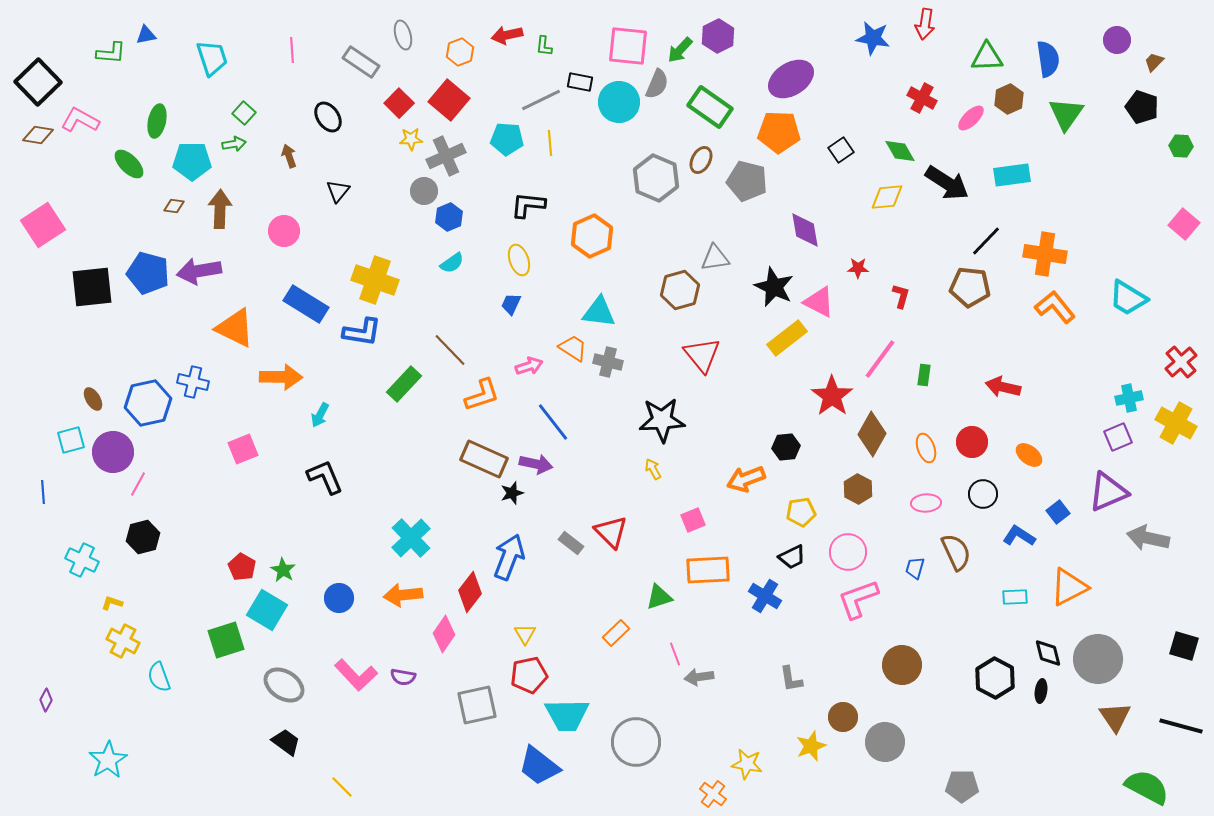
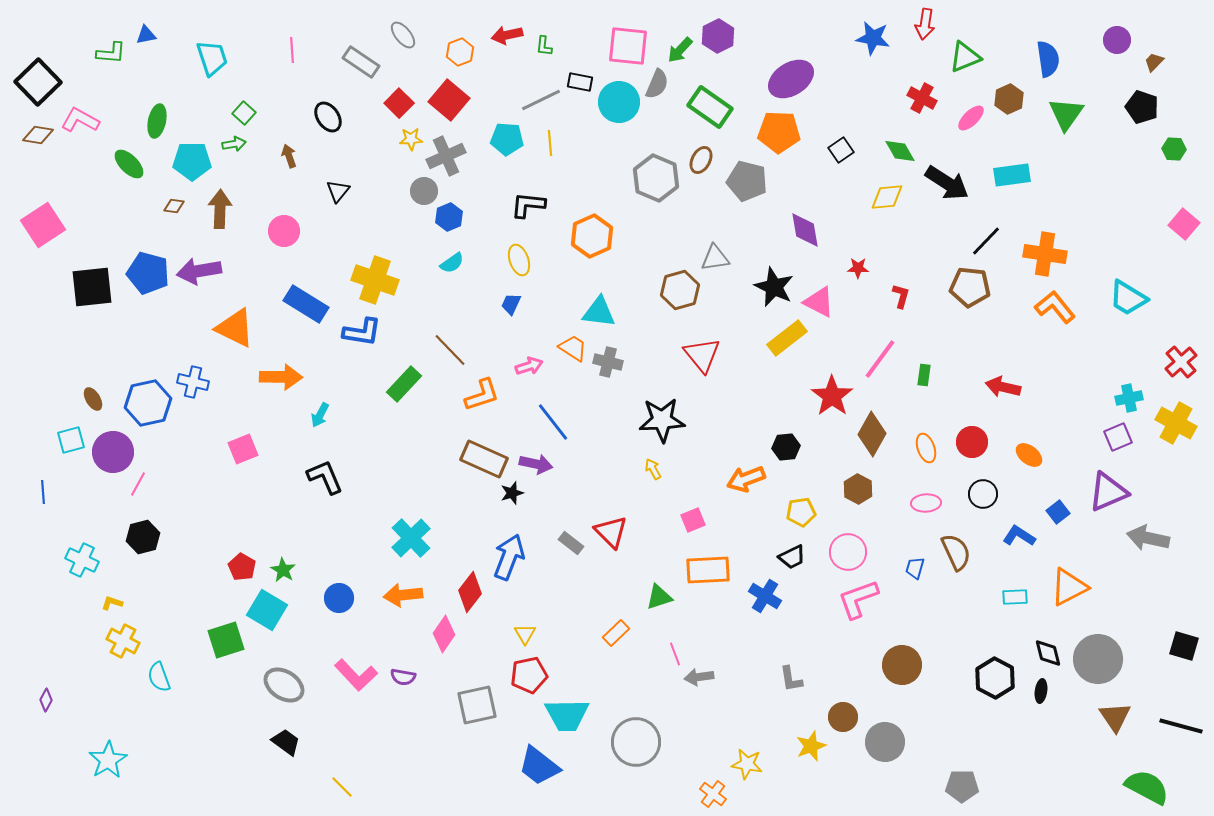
gray ellipse at (403, 35): rotated 24 degrees counterclockwise
green triangle at (987, 57): moved 22 px left; rotated 20 degrees counterclockwise
green hexagon at (1181, 146): moved 7 px left, 3 px down
